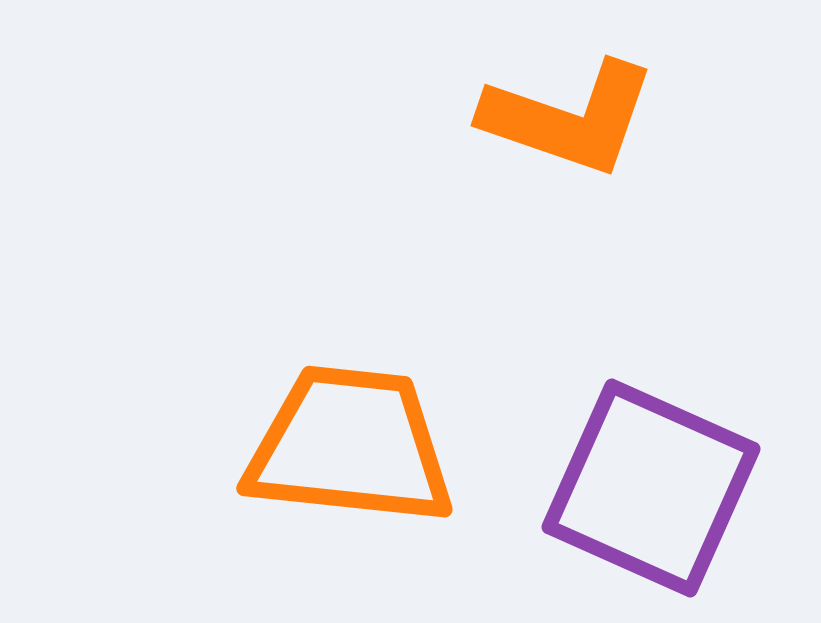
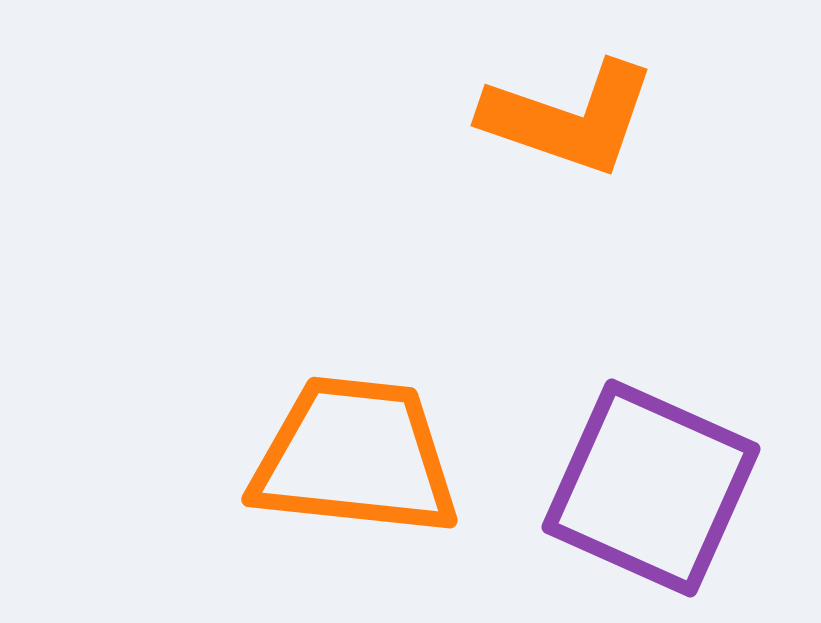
orange trapezoid: moved 5 px right, 11 px down
